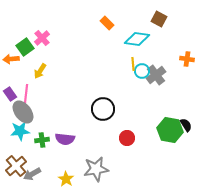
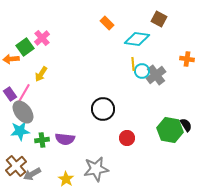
yellow arrow: moved 1 px right, 3 px down
pink line: moved 2 px left, 1 px up; rotated 24 degrees clockwise
